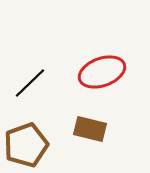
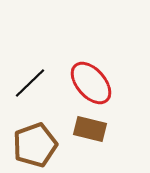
red ellipse: moved 11 px left, 11 px down; rotated 69 degrees clockwise
brown pentagon: moved 9 px right
